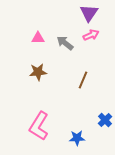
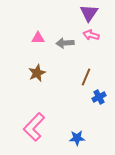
pink arrow: rotated 140 degrees counterclockwise
gray arrow: rotated 42 degrees counterclockwise
brown star: moved 1 px left, 1 px down; rotated 18 degrees counterclockwise
brown line: moved 3 px right, 3 px up
blue cross: moved 6 px left, 23 px up; rotated 16 degrees clockwise
pink L-shape: moved 5 px left, 1 px down; rotated 12 degrees clockwise
